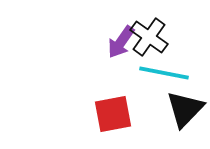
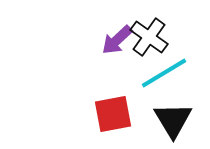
purple arrow: moved 4 px left, 2 px up; rotated 12 degrees clockwise
cyan line: rotated 42 degrees counterclockwise
black triangle: moved 12 px left, 11 px down; rotated 15 degrees counterclockwise
